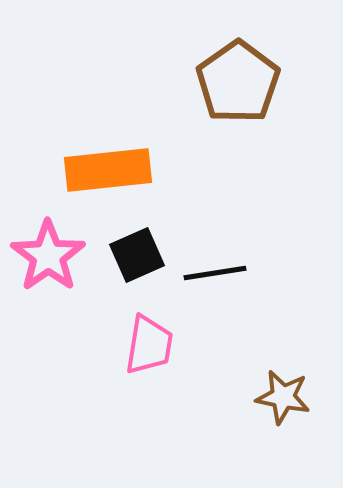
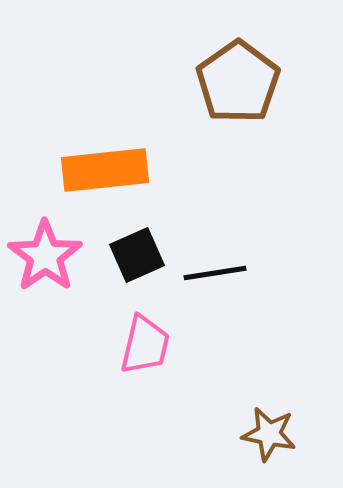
orange rectangle: moved 3 px left
pink star: moved 3 px left
pink trapezoid: moved 4 px left; rotated 4 degrees clockwise
brown star: moved 14 px left, 37 px down
